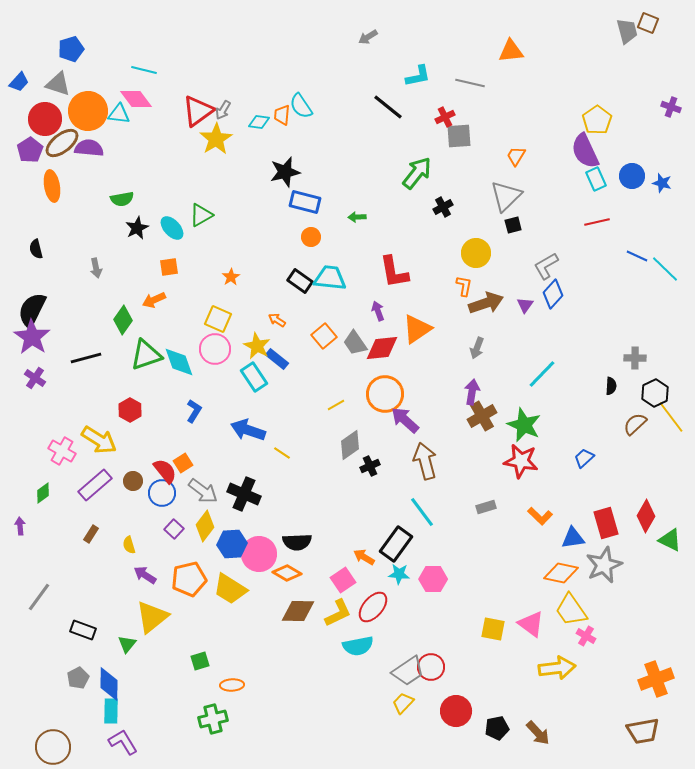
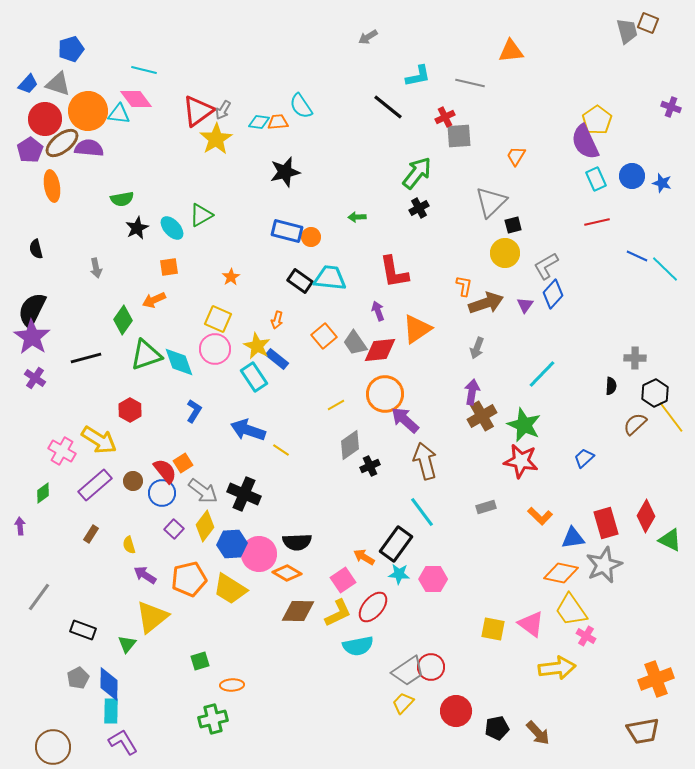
blue trapezoid at (19, 82): moved 9 px right, 2 px down
orange trapezoid at (282, 115): moved 4 px left, 7 px down; rotated 80 degrees clockwise
purple semicircle at (585, 151): moved 9 px up
gray triangle at (506, 196): moved 15 px left, 6 px down
blue rectangle at (305, 202): moved 18 px left, 29 px down
black cross at (443, 207): moved 24 px left, 1 px down
yellow circle at (476, 253): moved 29 px right
orange arrow at (277, 320): rotated 108 degrees counterclockwise
red diamond at (382, 348): moved 2 px left, 2 px down
yellow line at (282, 453): moved 1 px left, 3 px up
